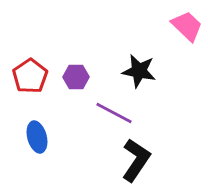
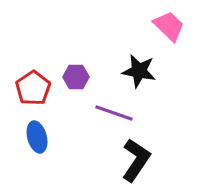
pink trapezoid: moved 18 px left
red pentagon: moved 3 px right, 12 px down
purple line: rotated 9 degrees counterclockwise
